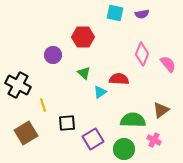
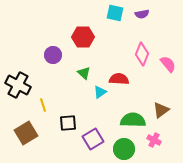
black square: moved 1 px right
